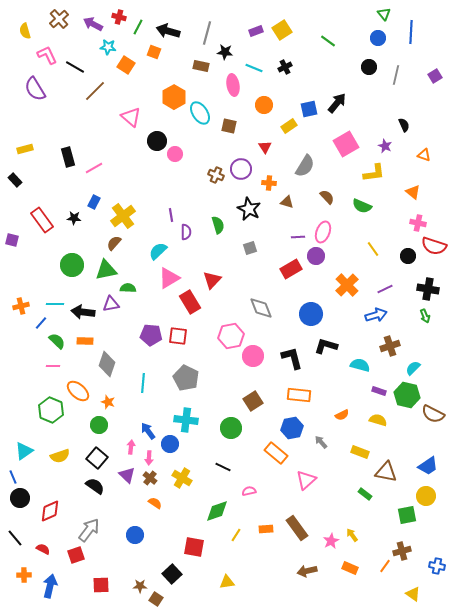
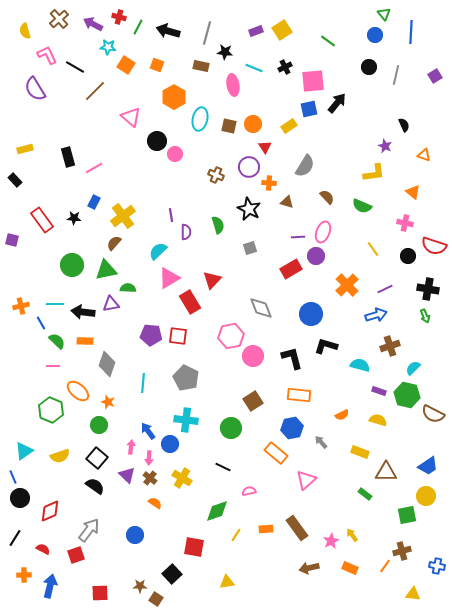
blue circle at (378, 38): moved 3 px left, 3 px up
orange square at (154, 52): moved 3 px right, 13 px down
orange circle at (264, 105): moved 11 px left, 19 px down
cyan ellipse at (200, 113): moved 6 px down; rotated 45 degrees clockwise
pink square at (346, 144): moved 33 px left, 63 px up; rotated 25 degrees clockwise
purple circle at (241, 169): moved 8 px right, 2 px up
pink cross at (418, 223): moved 13 px left
blue line at (41, 323): rotated 72 degrees counterclockwise
brown triangle at (386, 472): rotated 10 degrees counterclockwise
black line at (15, 538): rotated 72 degrees clockwise
brown arrow at (307, 571): moved 2 px right, 3 px up
red square at (101, 585): moved 1 px left, 8 px down
yellow triangle at (413, 594): rotated 28 degrees counterclockwise
